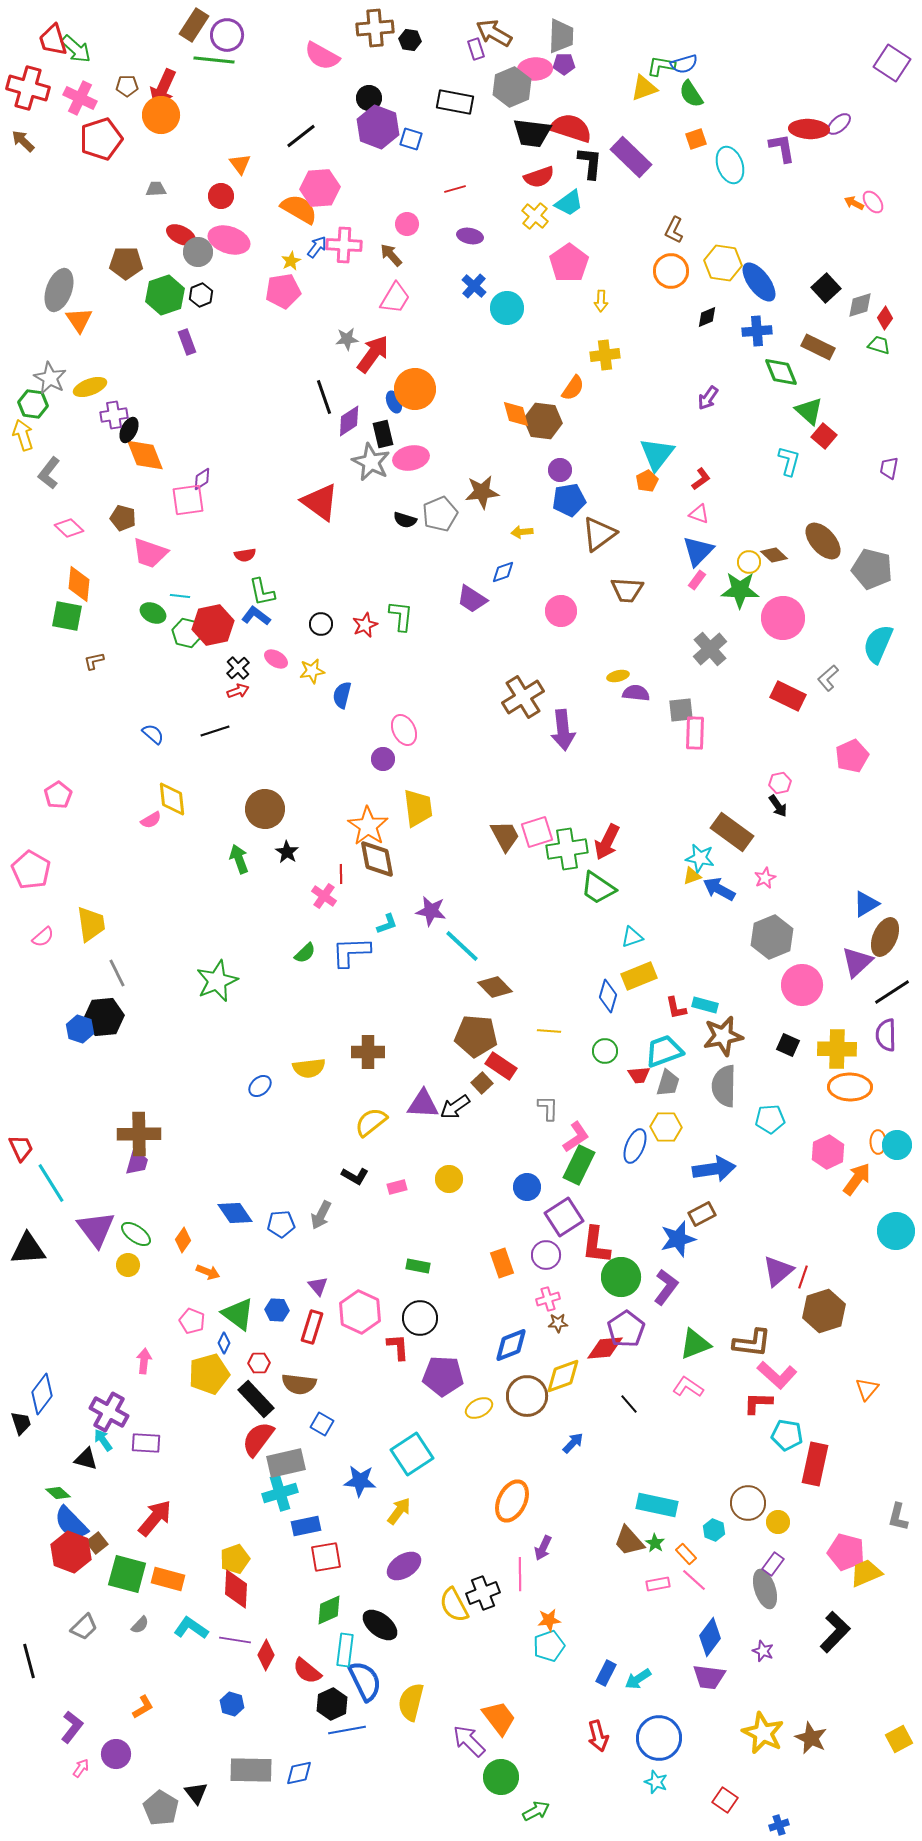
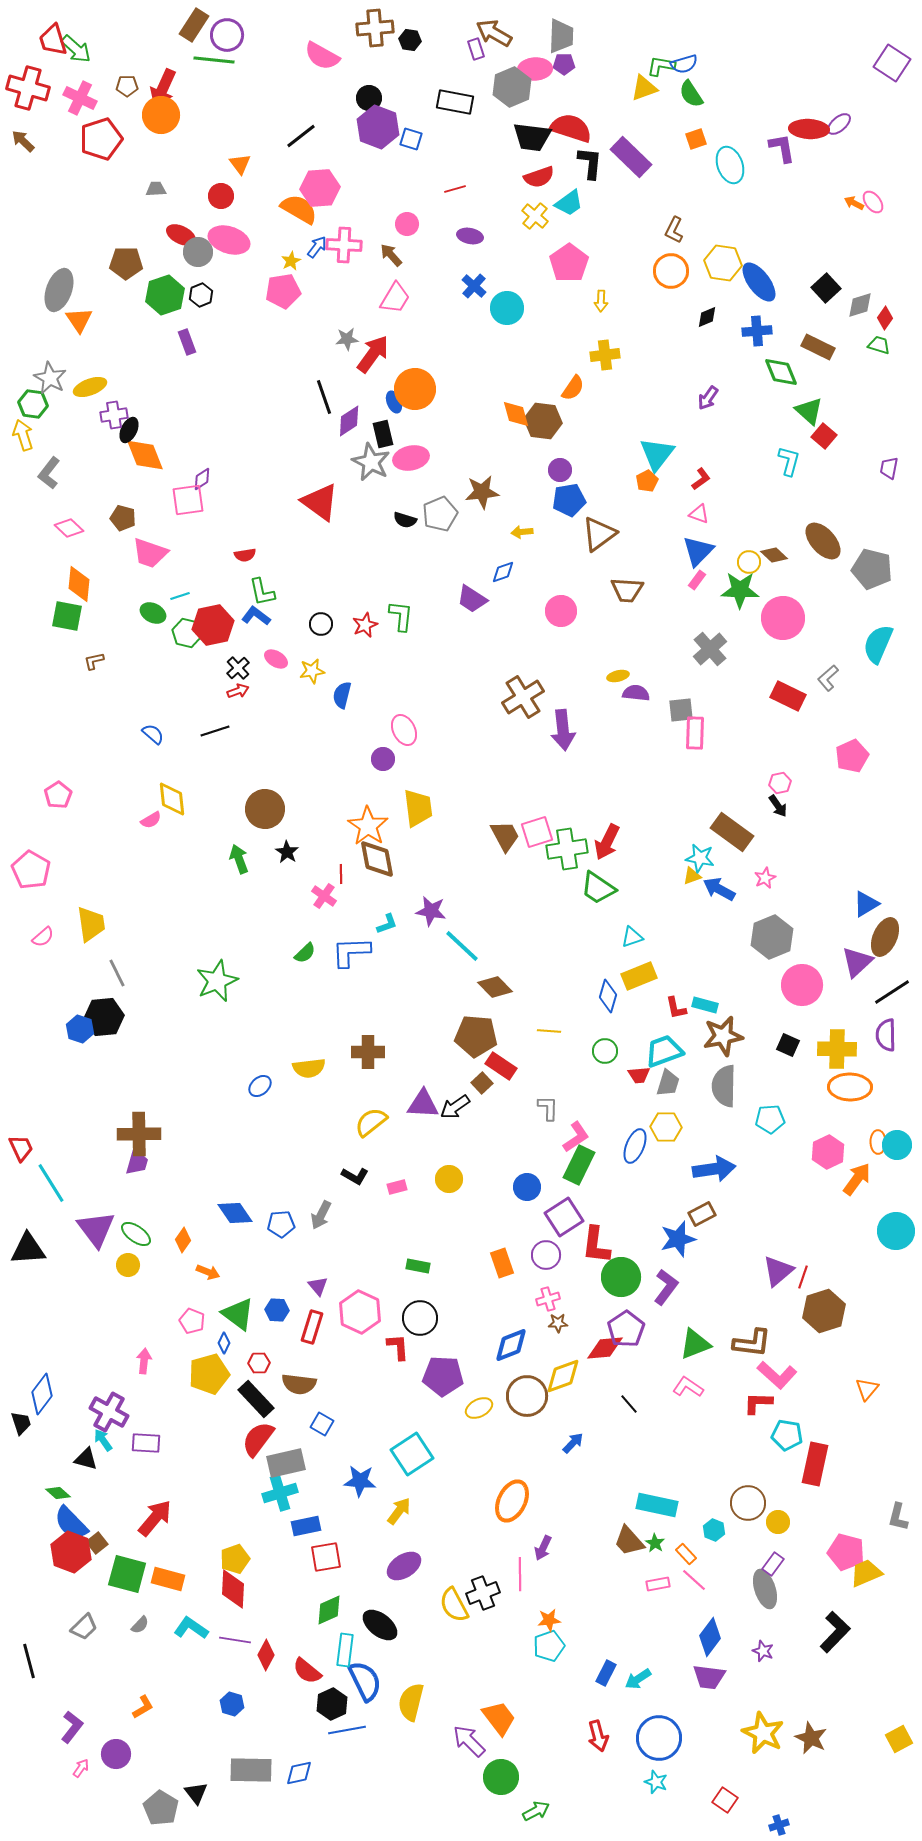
black trapezoid at (532, 133): moved 4 px down
cyan line at (180, 596): rotated 24 degrees counterclockwise
red diamond at (236, 1589): moved 3 px left
